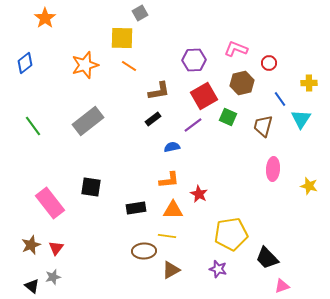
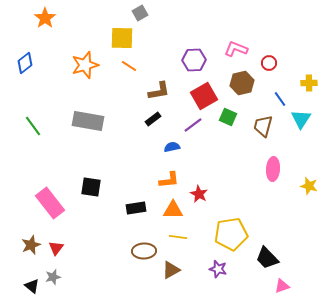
gray rectangle at (88, 121): rotated 48 degrees clockwise
yellow line at (167, 236): moved 11 px right, 1 px down
